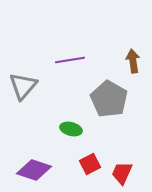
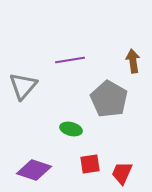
red square: rotated 20 degrees clockwise
